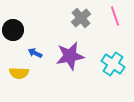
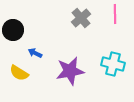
pink line: moved 2 px up; rotated 18 degrees clockwise
purple star: moved 15 px down
cyan cross: rotated 20 degrees counterclockwise
yellow semicircle: rotated 30 degrees clockwise
